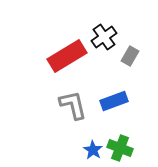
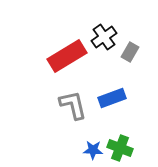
gray rectangle: moved 4 px up
blue rectangle: moved 2 px left, 3 px up
blue star: rotated 30 degrees counterclockwise
